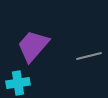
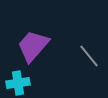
gray line: rotated 65 degrees clockwise
